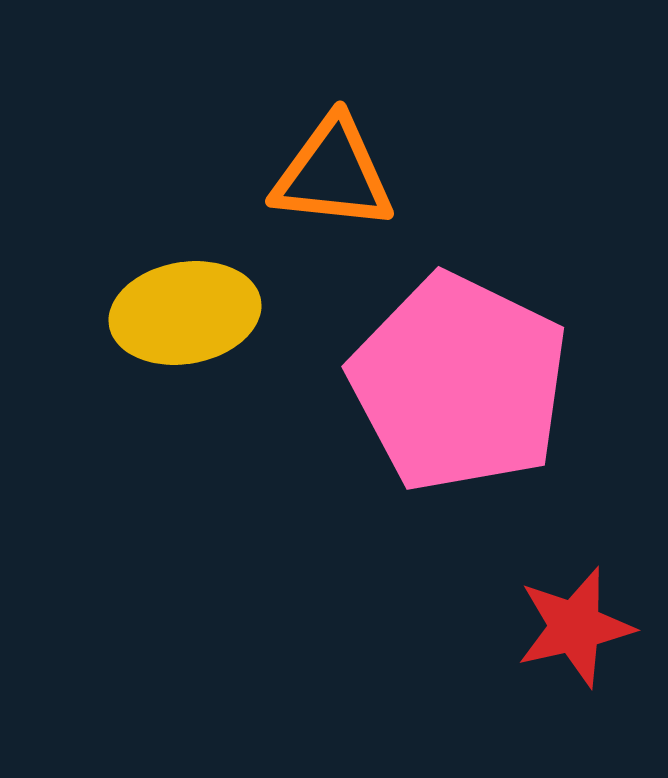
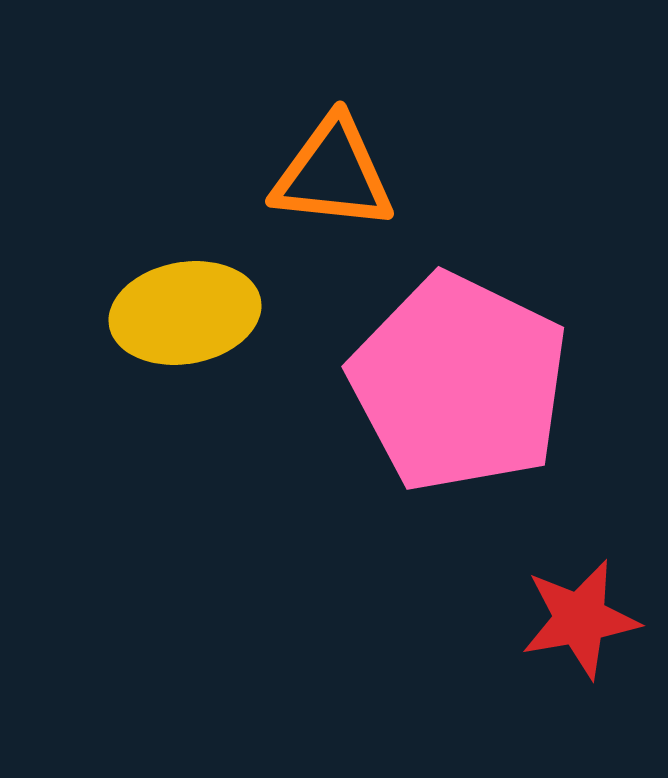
red star: moved 5 px right, 8 px up; rotated 3 degrees clockwise
